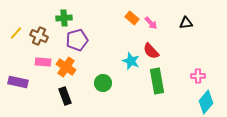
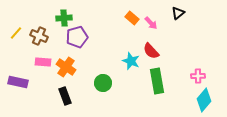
black triangle: moved 8 px left, 10 px up; rotated 32 degrees counterclockwise
purple pentagon: moved 3 px up
cyan diamond: moved 2 px left, 2 px up
